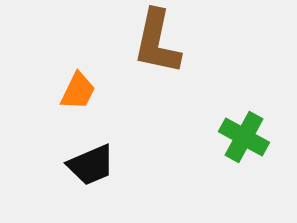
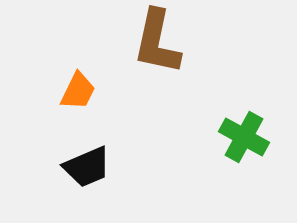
black trapezoid: moved 4 px left, 2 px down
